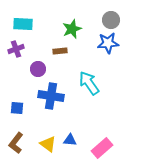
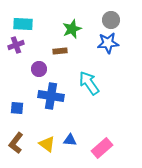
purple cross: moved 4 px up
purple circle: moved 1 px right
yellow triangle: moved 1 px left
